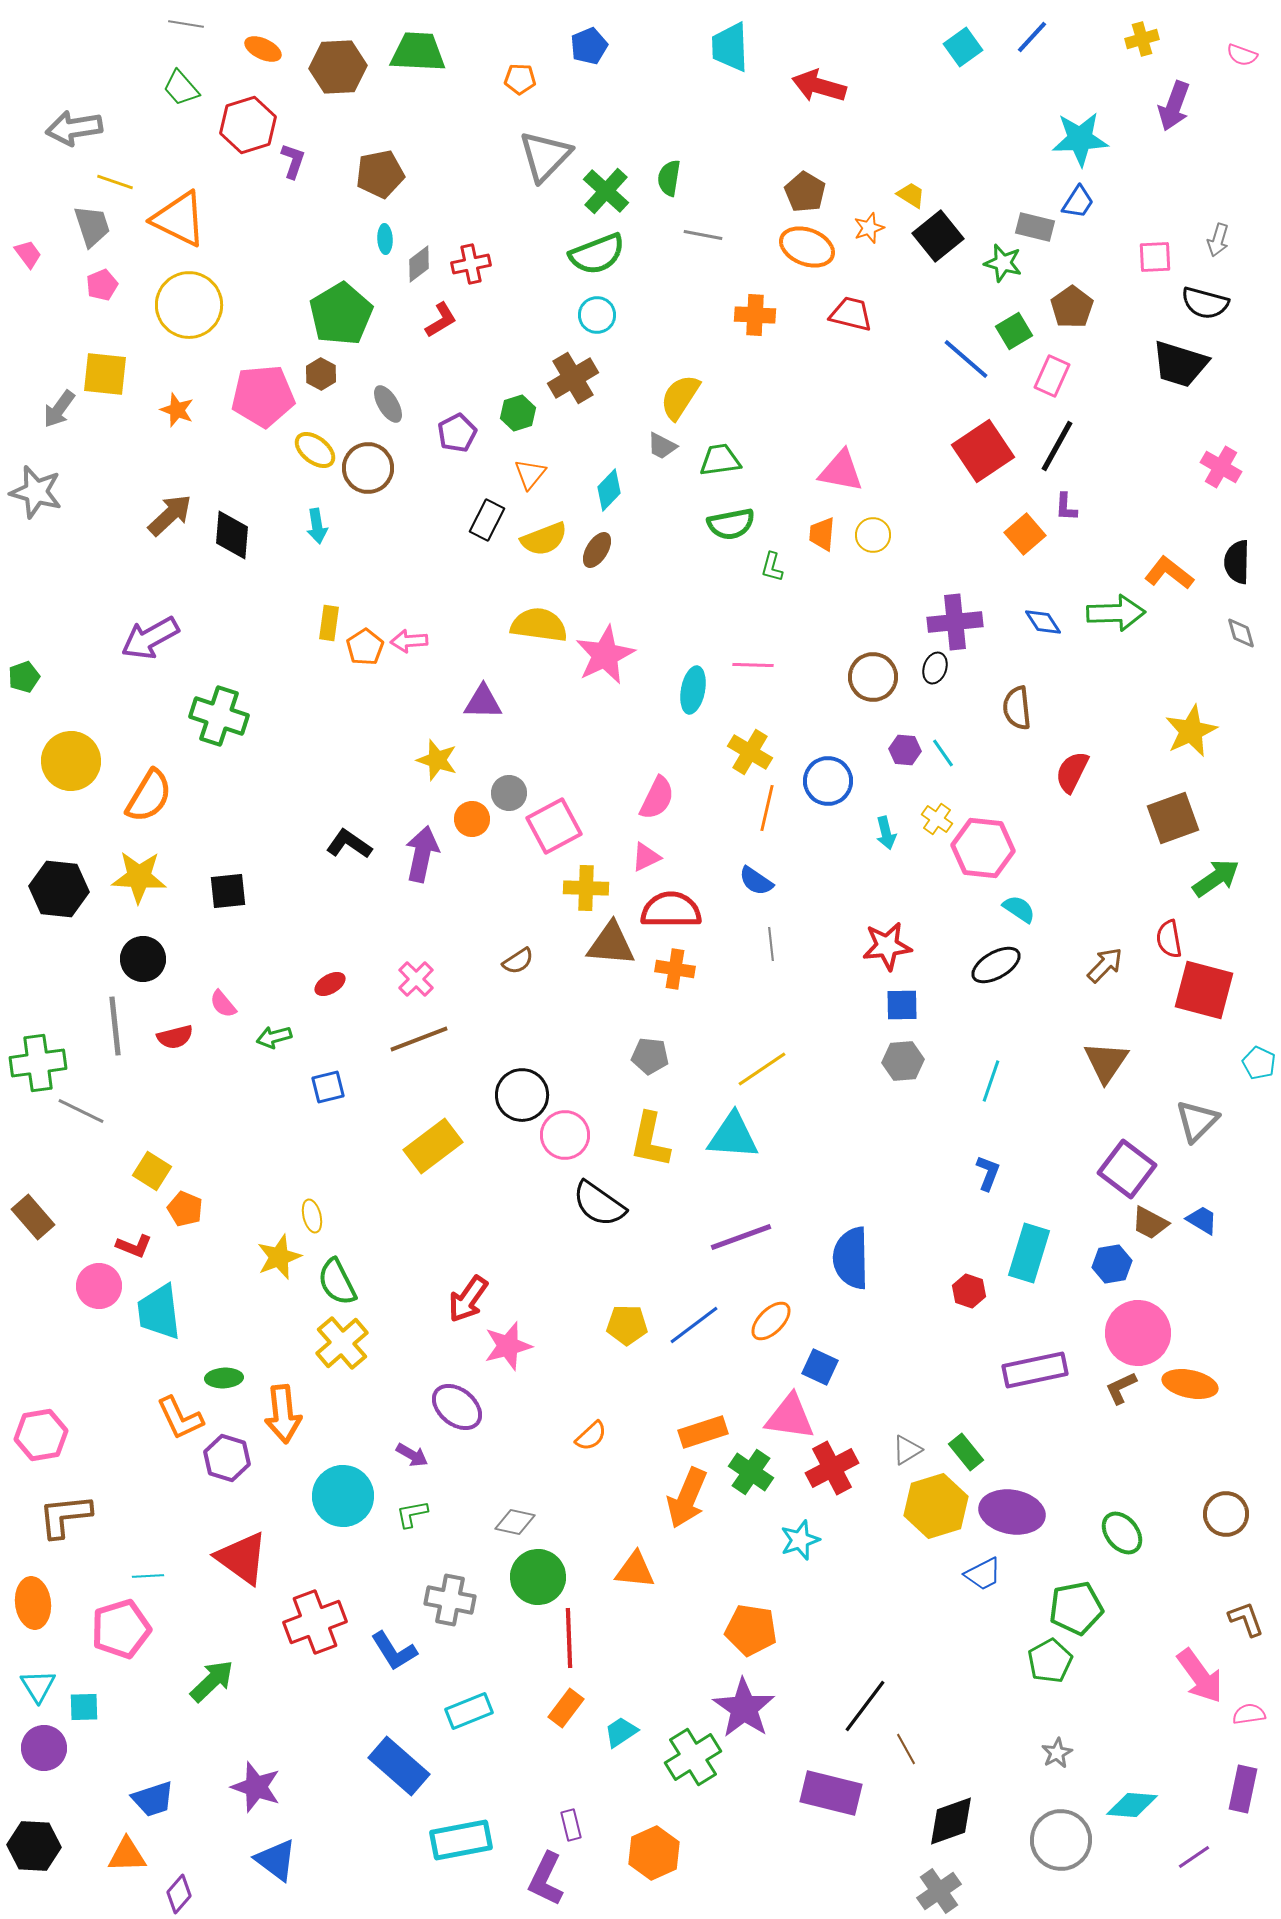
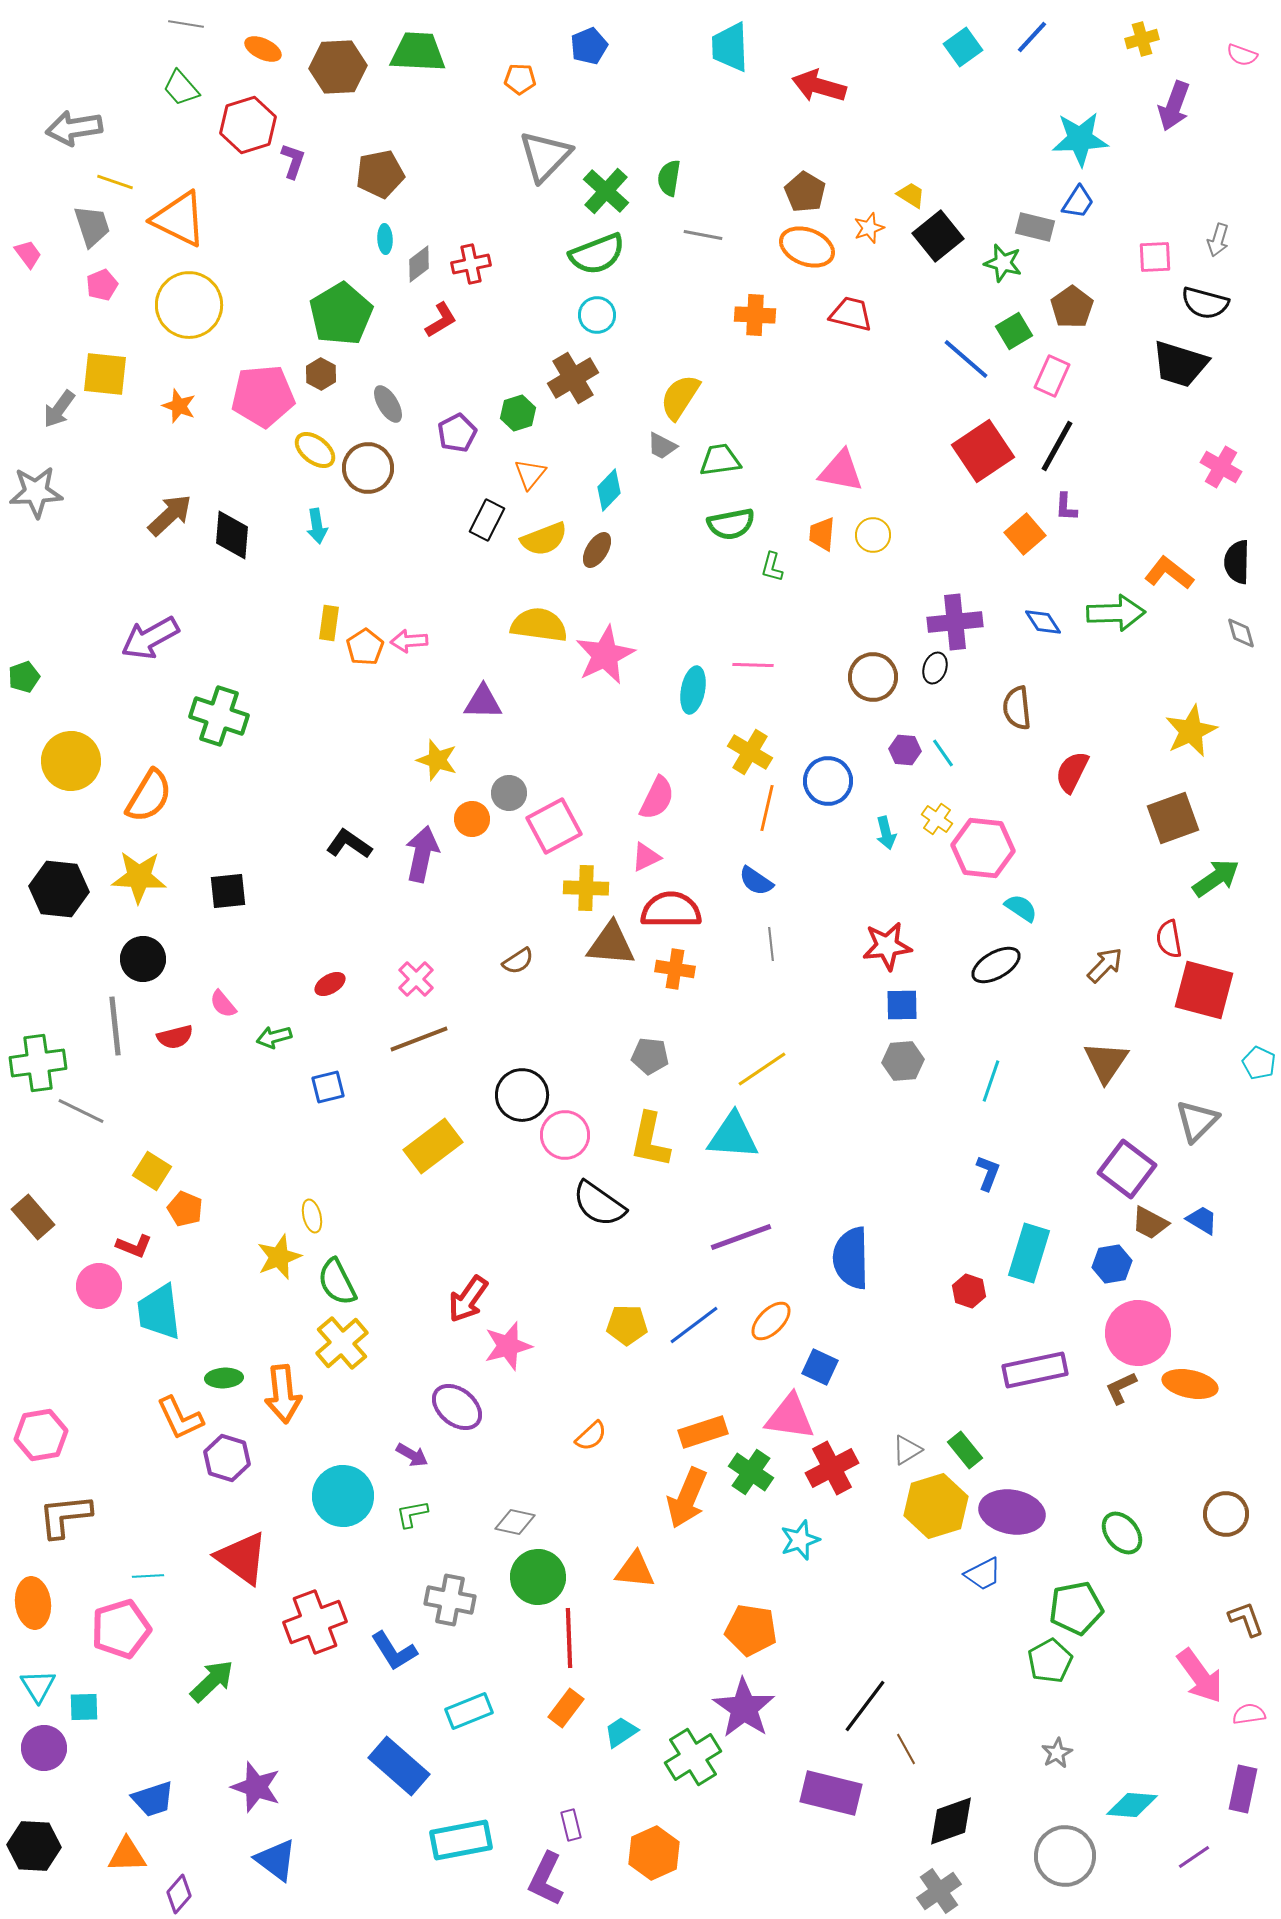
orange star at (177, 410): moved 2 px right, 4 px up
gray star at (36, 492): rotated 18 degrees counterclockwise
cyan semicircle at (1019, 909): moved 2 px right, 1 px up
orange arrow at (283, 1414): moved 20 px up
green rectangle at (966, 1452): moved 1 px left, 2 px up
gray circle at (1061, 1840): moved 4 px right, 16 px down
